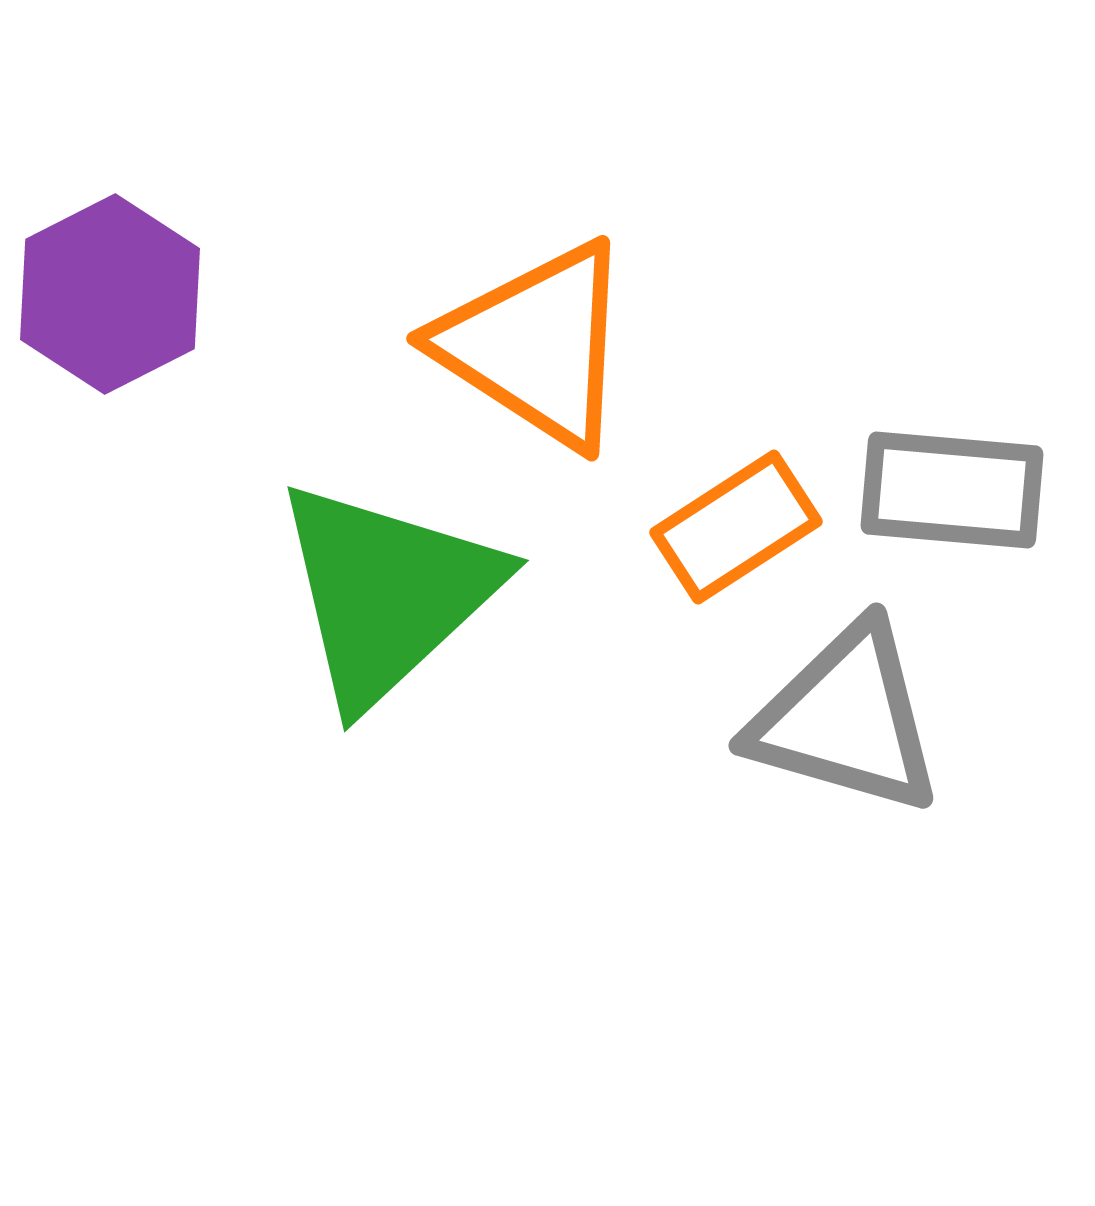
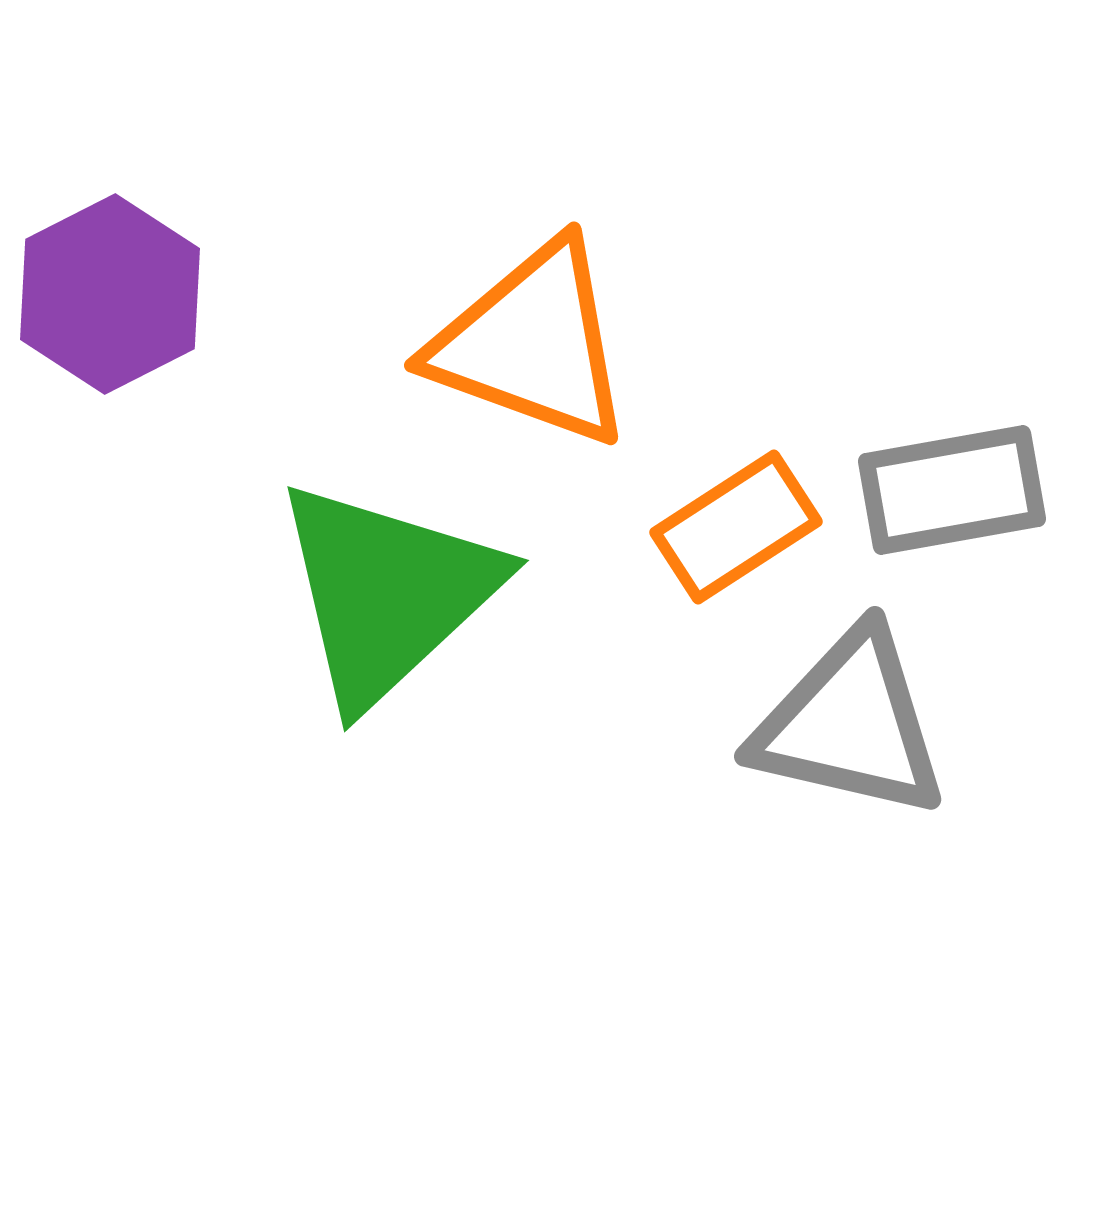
orange triangle: moved 4 px left, 1 px up; rotated 13 degrees counterclockwise
gray rectangle: rotated 15 degrees counterclockwise
gray triangle: moved 4 px right, 5 px down; rotated 3 degrees counterclockwise
